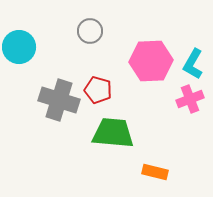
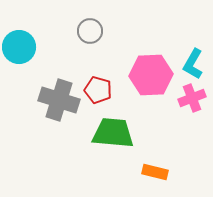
pink hexagon: moved 14 px down
pink cross: moved 2 px right, 1 px up
